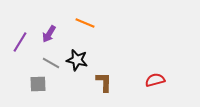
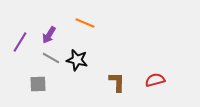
purple arrow: moved 1 px down
gray line: moved 5 px up
brown L-shape: moved 13 px right
